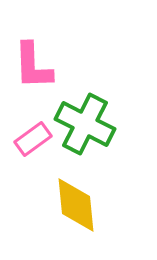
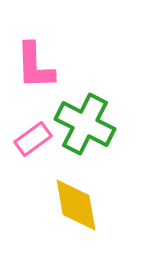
pink L-shape: moved 2 px right
yellow diamond: rotated 4 degrees counterclockwise
